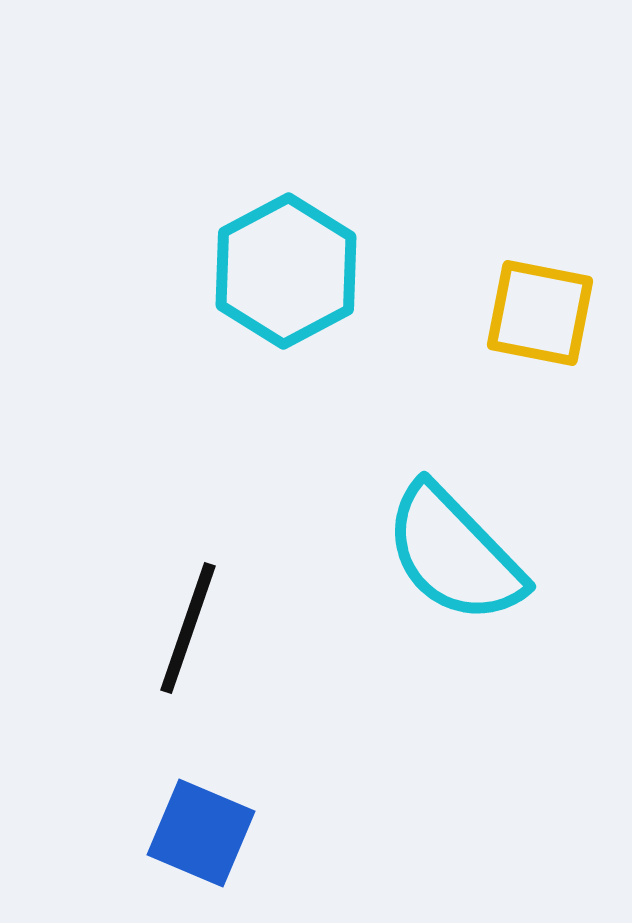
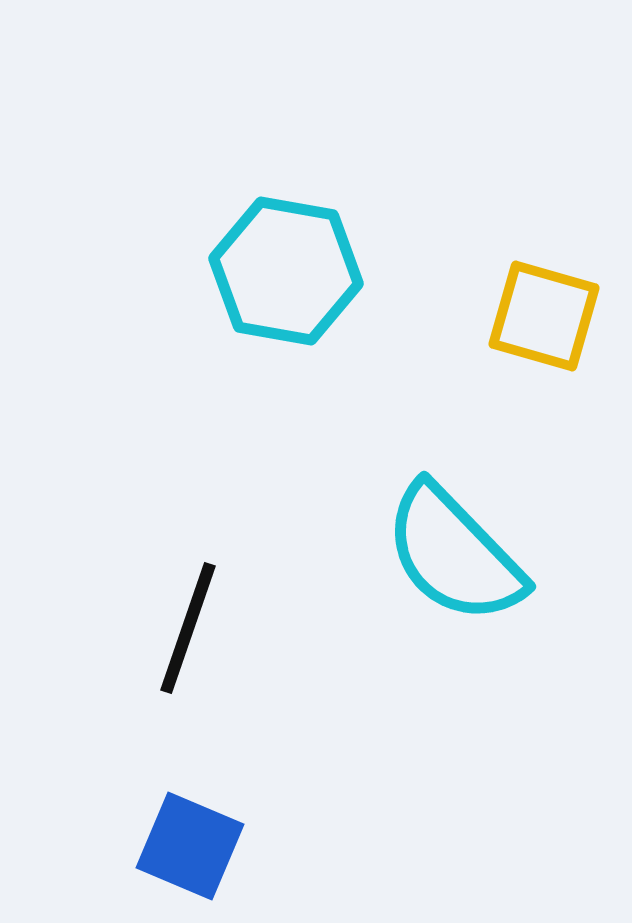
cyan hexagon: rotated 22 degrees counterclockwise
yellow square: moved 4 px right, 3 px down; rotated 5 degrees clockwise
blue square: moved 11 px left, 13 px down
